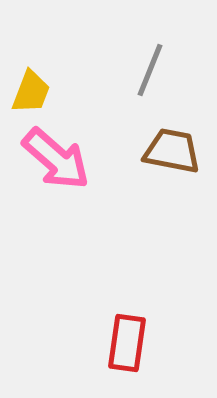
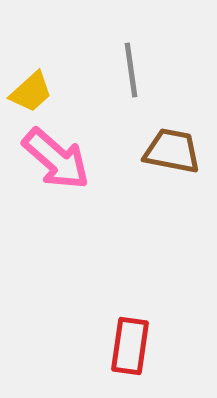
gray line: moved 19 px left; rotated 30 degrees counterclockwise
yellow trapezoid: rotated 27 degrees clockwise
red rectangle: moved 3 px right, 3 px down
